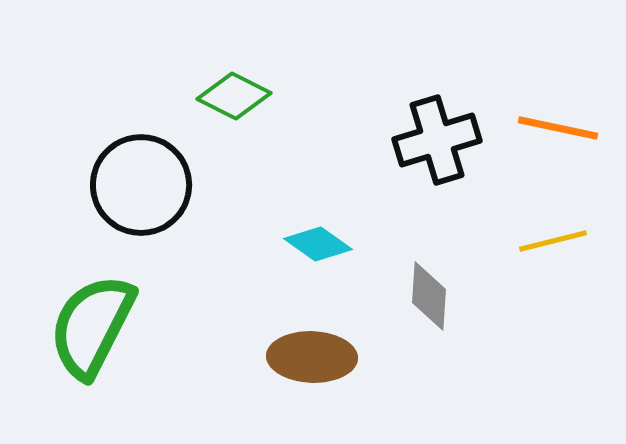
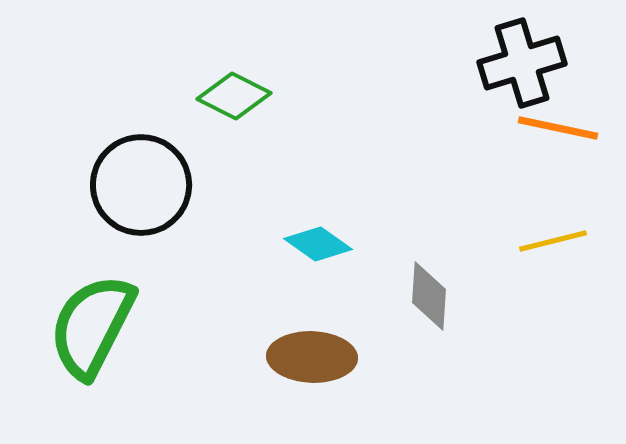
black cross: moved 85 px right, 77 px up
